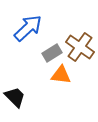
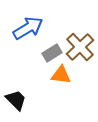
blue arrow: rotated 12 degrees clockwise
brown cross: rotated 12 degrees clockwise
black trapezoid: moved 1 px right, 3 px down
